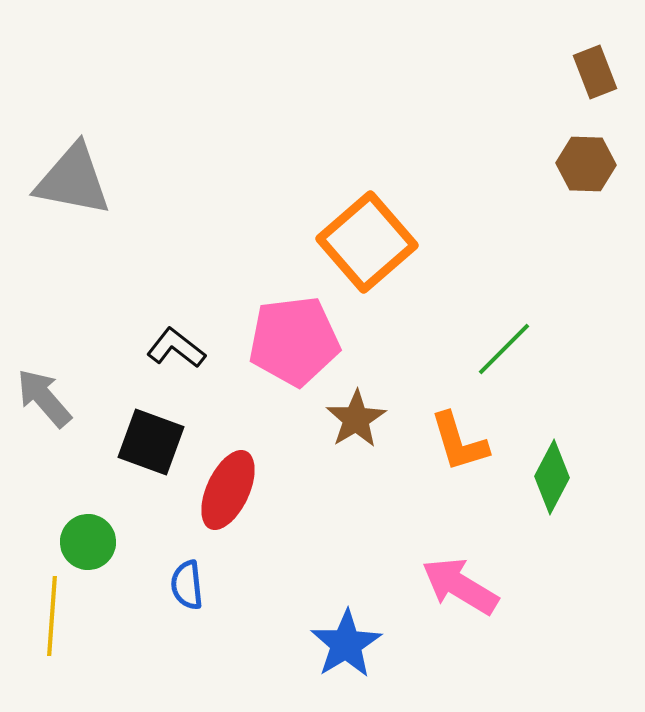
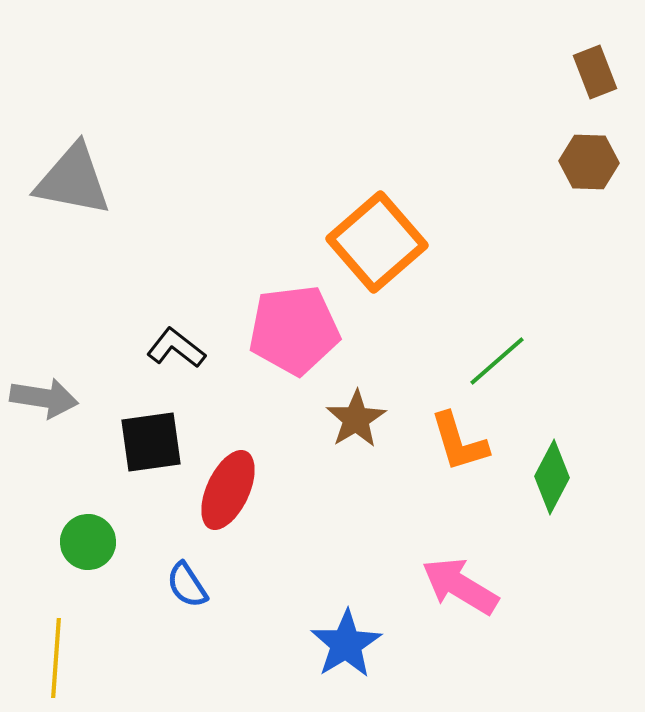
brown hexagon: moved 3 px right, 2 px up
orange square: moved 10 px right
pink pentagon: moved 11 px up
green line: moved 7 px left, 12 px down; rotated 4 degrees clockwise
gray arrow: rotated 140 degrees clockwise
black square: rotated 28 degrees counterclockwise
blue semicircle: rotated 27 degrees counterclockwise
yellow line: moved 4 px right, 42 px down
